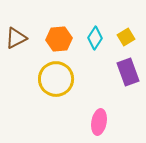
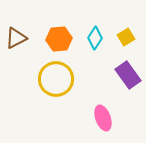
purple rectangle: moved 3 px down; rotated 16 degrees counterclockwise
pink ellipse: moved 4 px right, 4 px up; rotated 30 degrees counterclockwise
